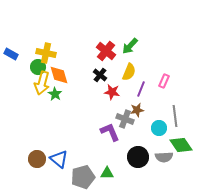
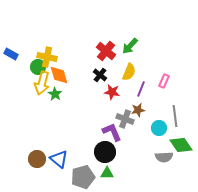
yellow cross: moved 1 px right, 4 px down
brown star: moved 1 px right
purple L-shape: moved 2 px right
black circle: moved 33 px left, 5 px up
